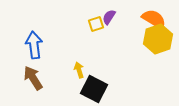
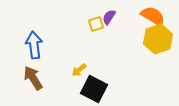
orange semicircle: moved 1 px left, 3 px up
yellow arrow: rotated 112 degrees counterclockwise
